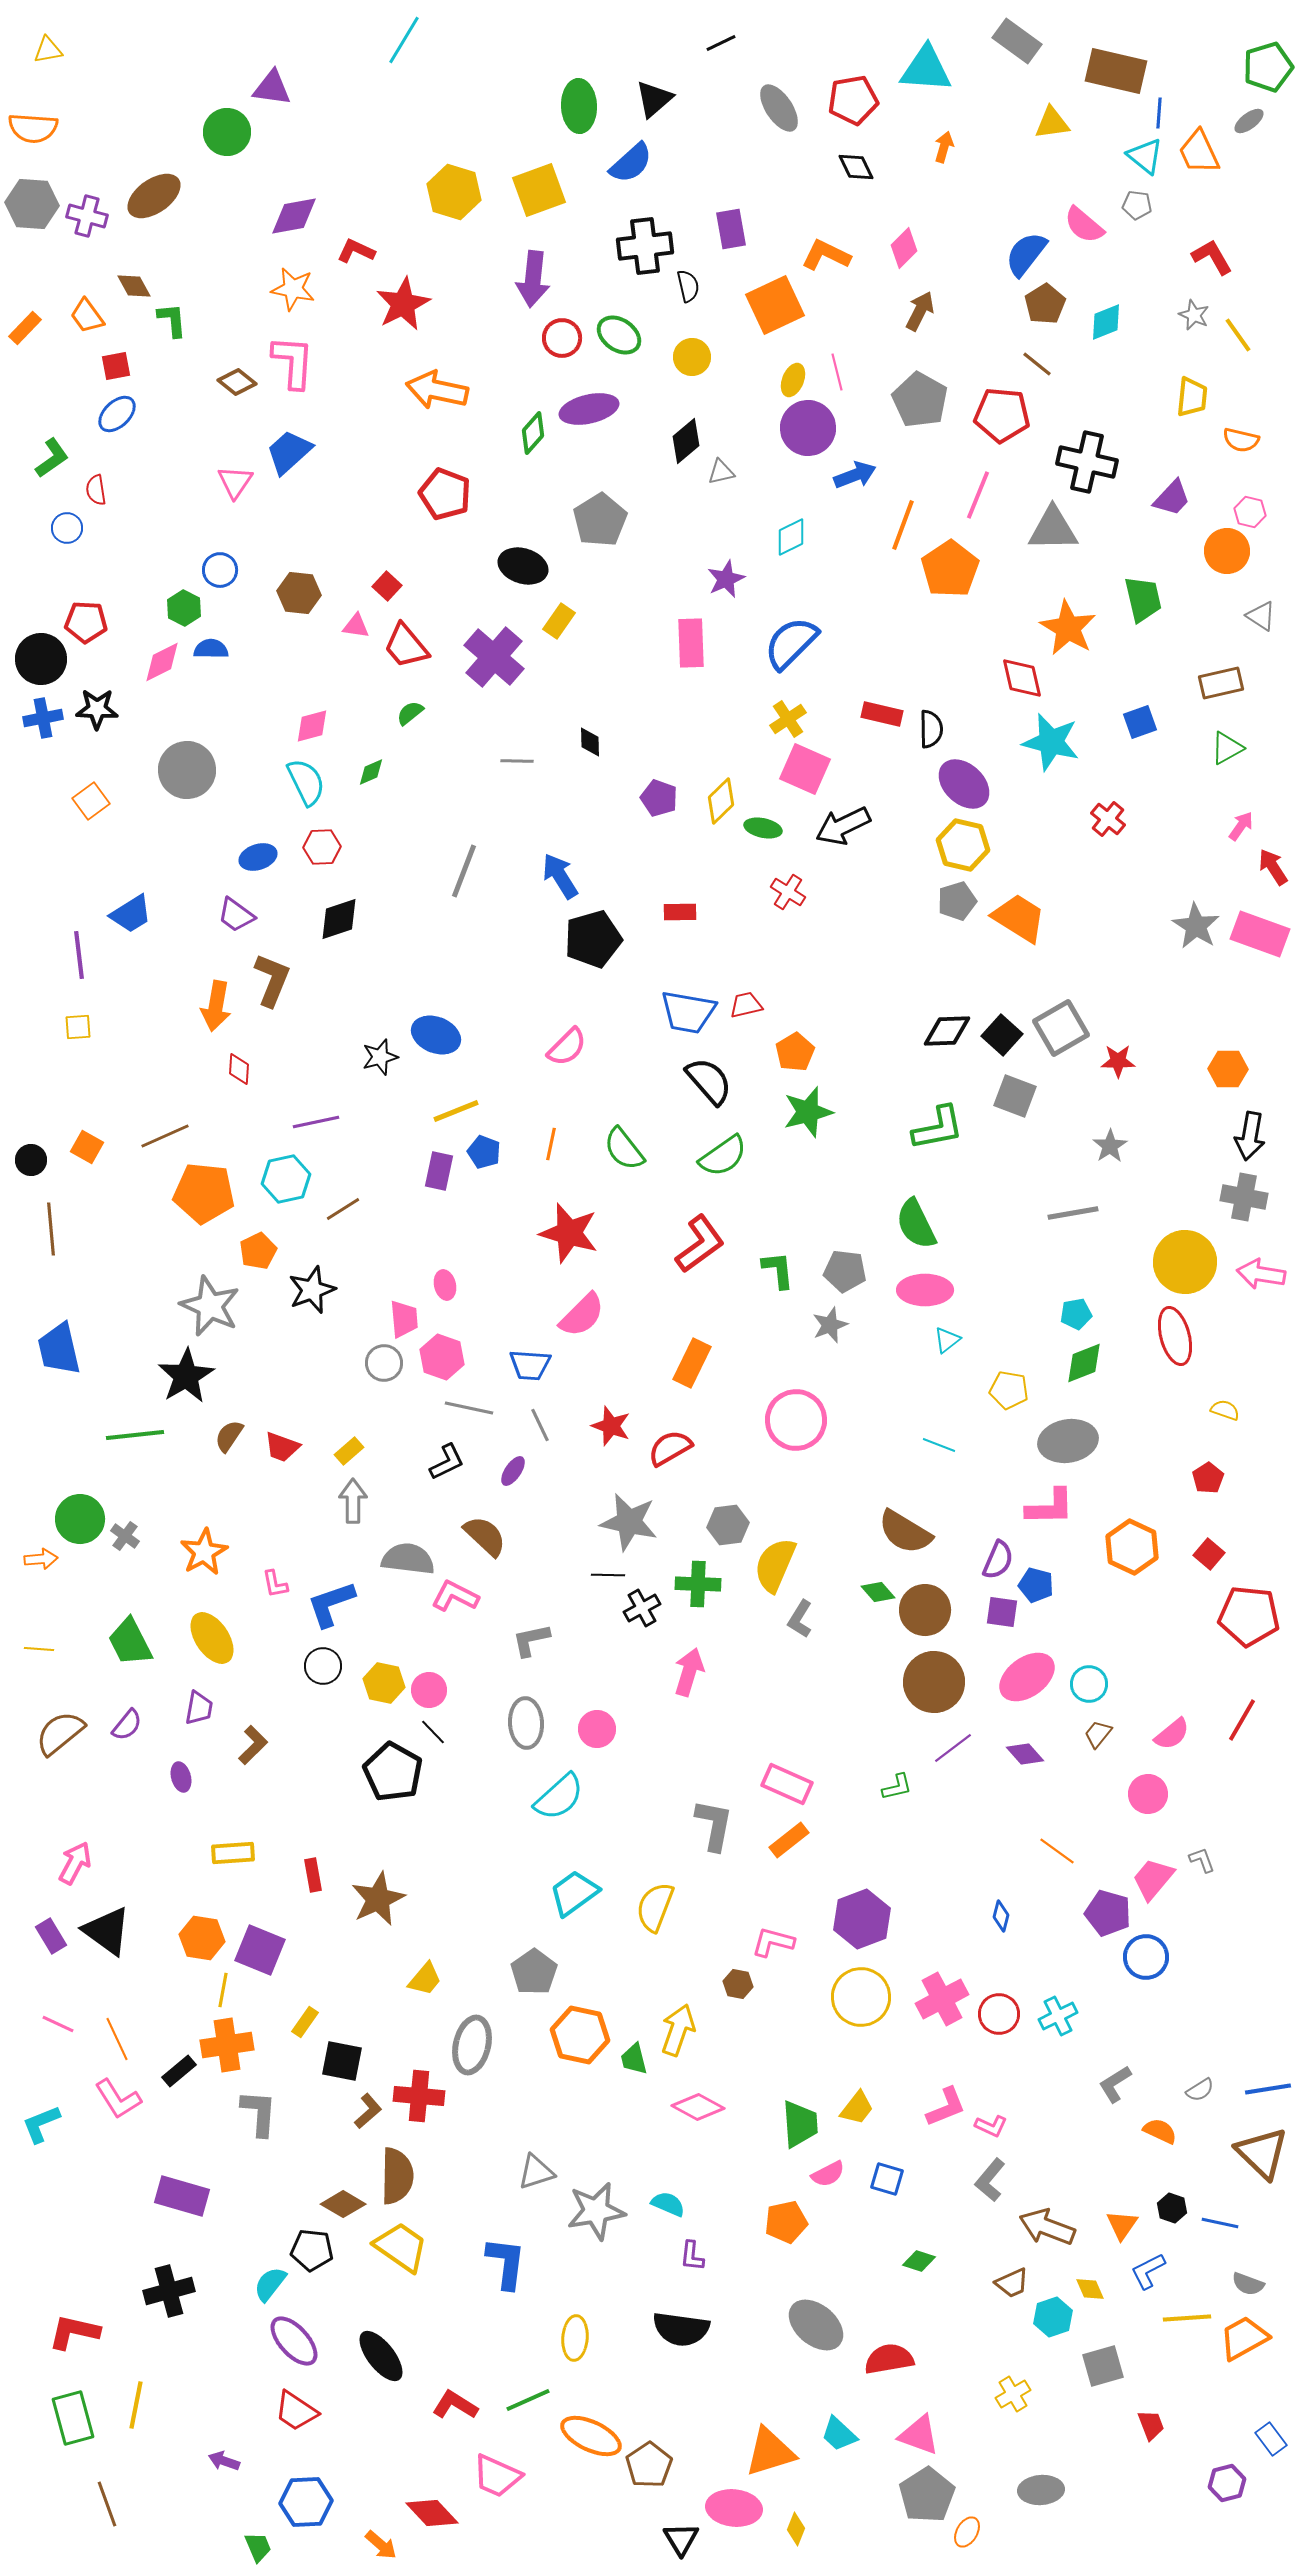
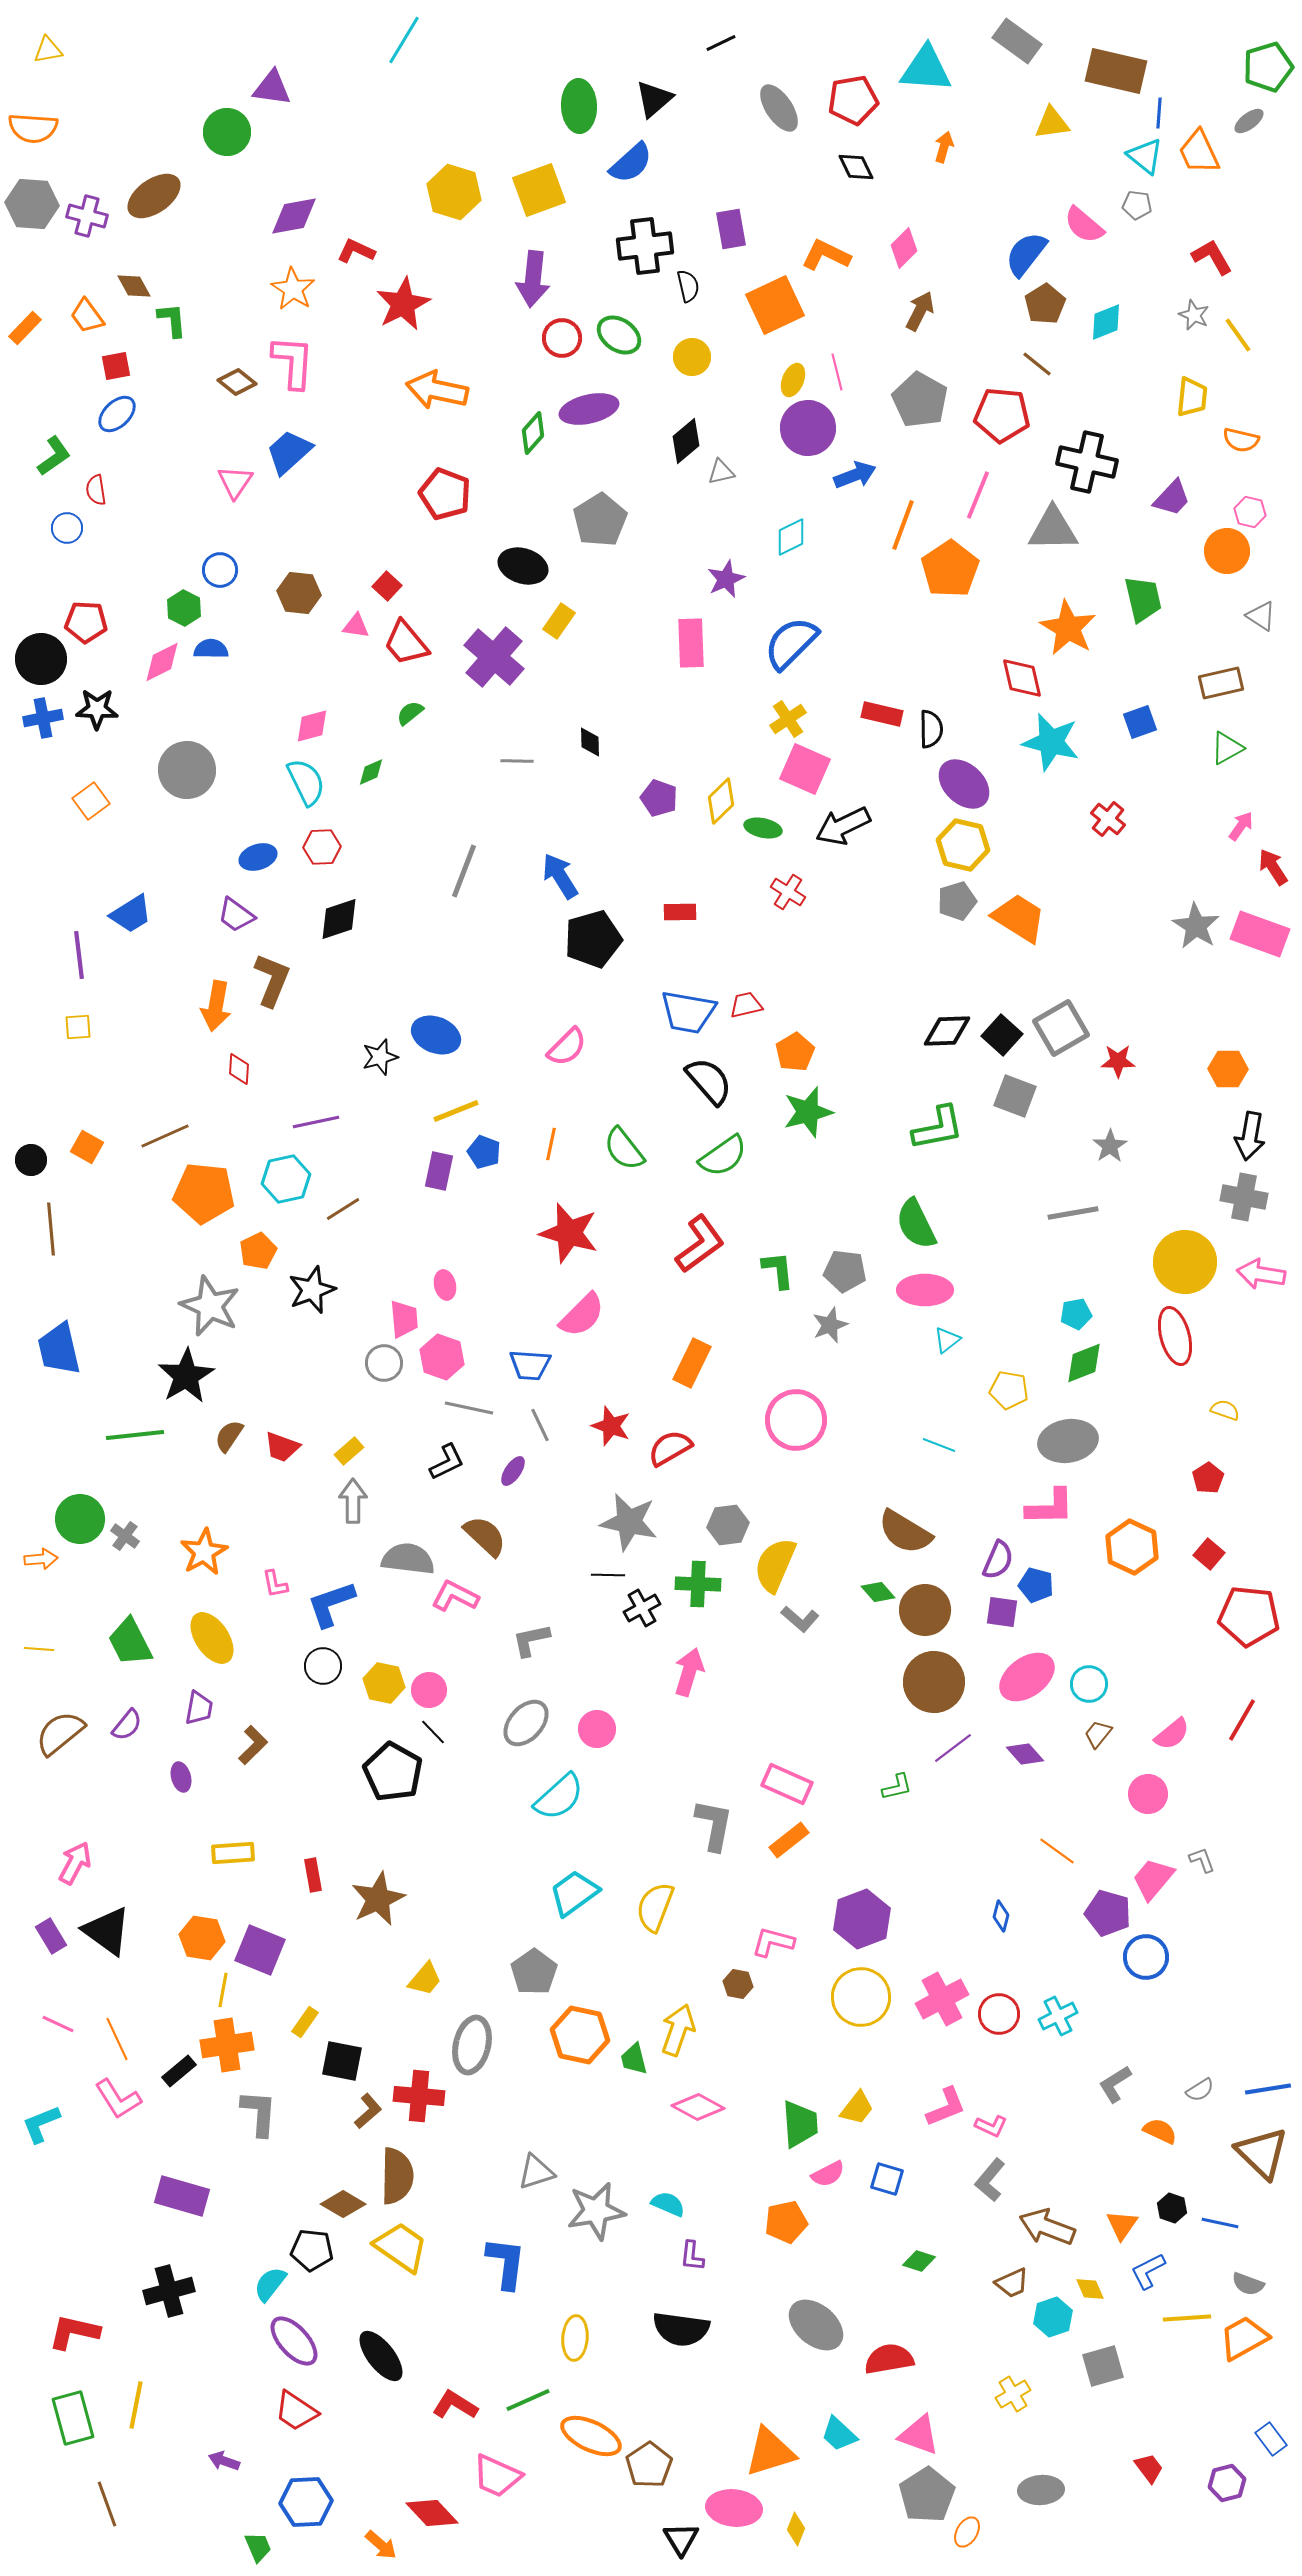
orange star at (293, 289): rotated 21 degrees clockwise
green L-shape at (52, 458): moved 2 px right, 2 px up
red trapezoid at (406, 646): moved 3 px up
gray L-shape at (800, 1619): rotated 81 degrees counterclockwise
gray ellipse at (526, 1723): rotated 45 degrees clockwise
red trapezoid at (1151, 2425): moved 2 px left, 43 px down; rotated 16 degrees counterclockwise
